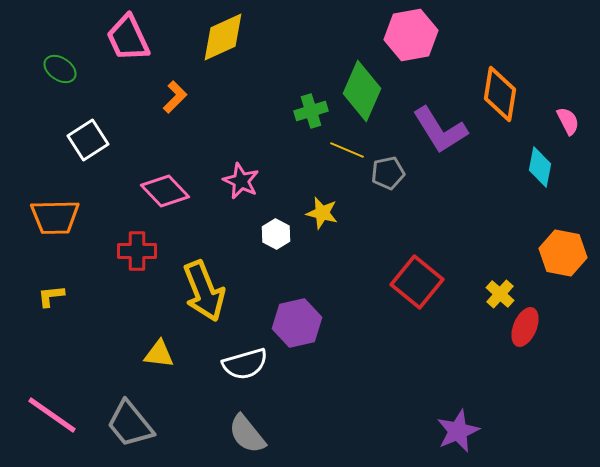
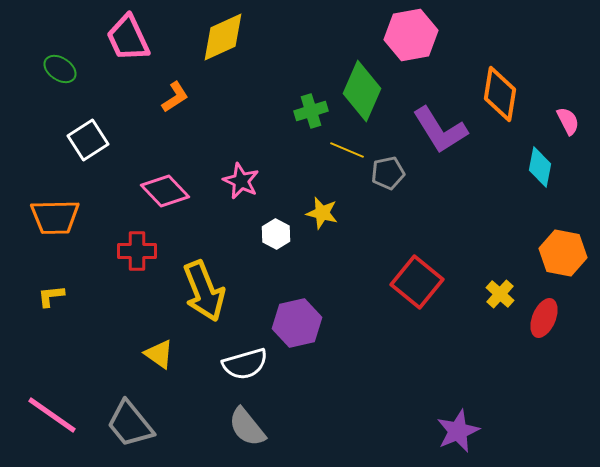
orange L-shape: rotated 12 degrees clockwise
red ellipse: moved 19 px right, 9 px up
yellow triangle: rotated 28 degrees clockwise
gray semicircle: moved 7 px up
